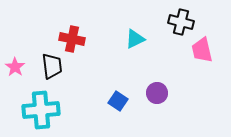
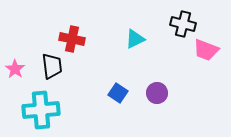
black cross: moved 2 px right, 2 px down
pink trapezoid: moved 4 px right; rotated 56 degrees counterclockwise
pink star: moved 2 px down
blue square: moved 8 px up
